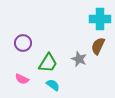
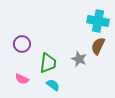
cyan cross: moved 2 px left, 2 px down; rotated 10 degrees clockwise
purple circle: moved 1 px left, 1 px down
green trapezoid: rotated 25 degrees counterclockwise
